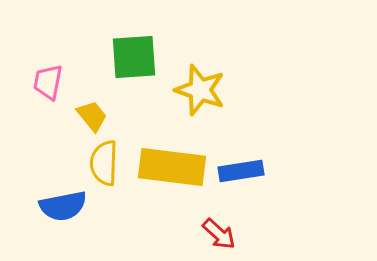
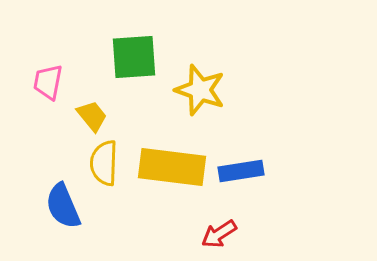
blue semicircle: rotated 78 degrees clockwise
red arrow: rotated 105 degrees clockwise
